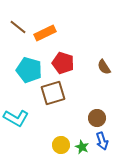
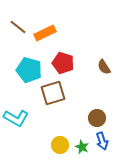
yellow circle: moved 1 px left
